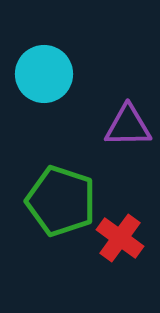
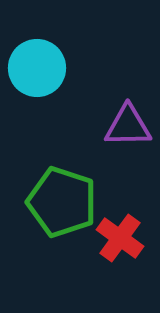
cyan circle: moved 7 px left, 6 px up
green pentagon: moved 1 px right, 1 px down
